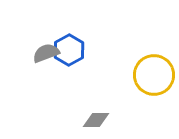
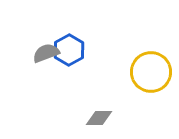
yellow circle: moved 3 px left, 3 px up
gray diamond: moved 3 px right, 2 px up
